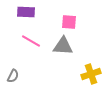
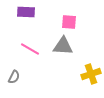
pink line: moved 1 px left, 8 px down
gray semicircle: moved 1 px right, 1 px down
